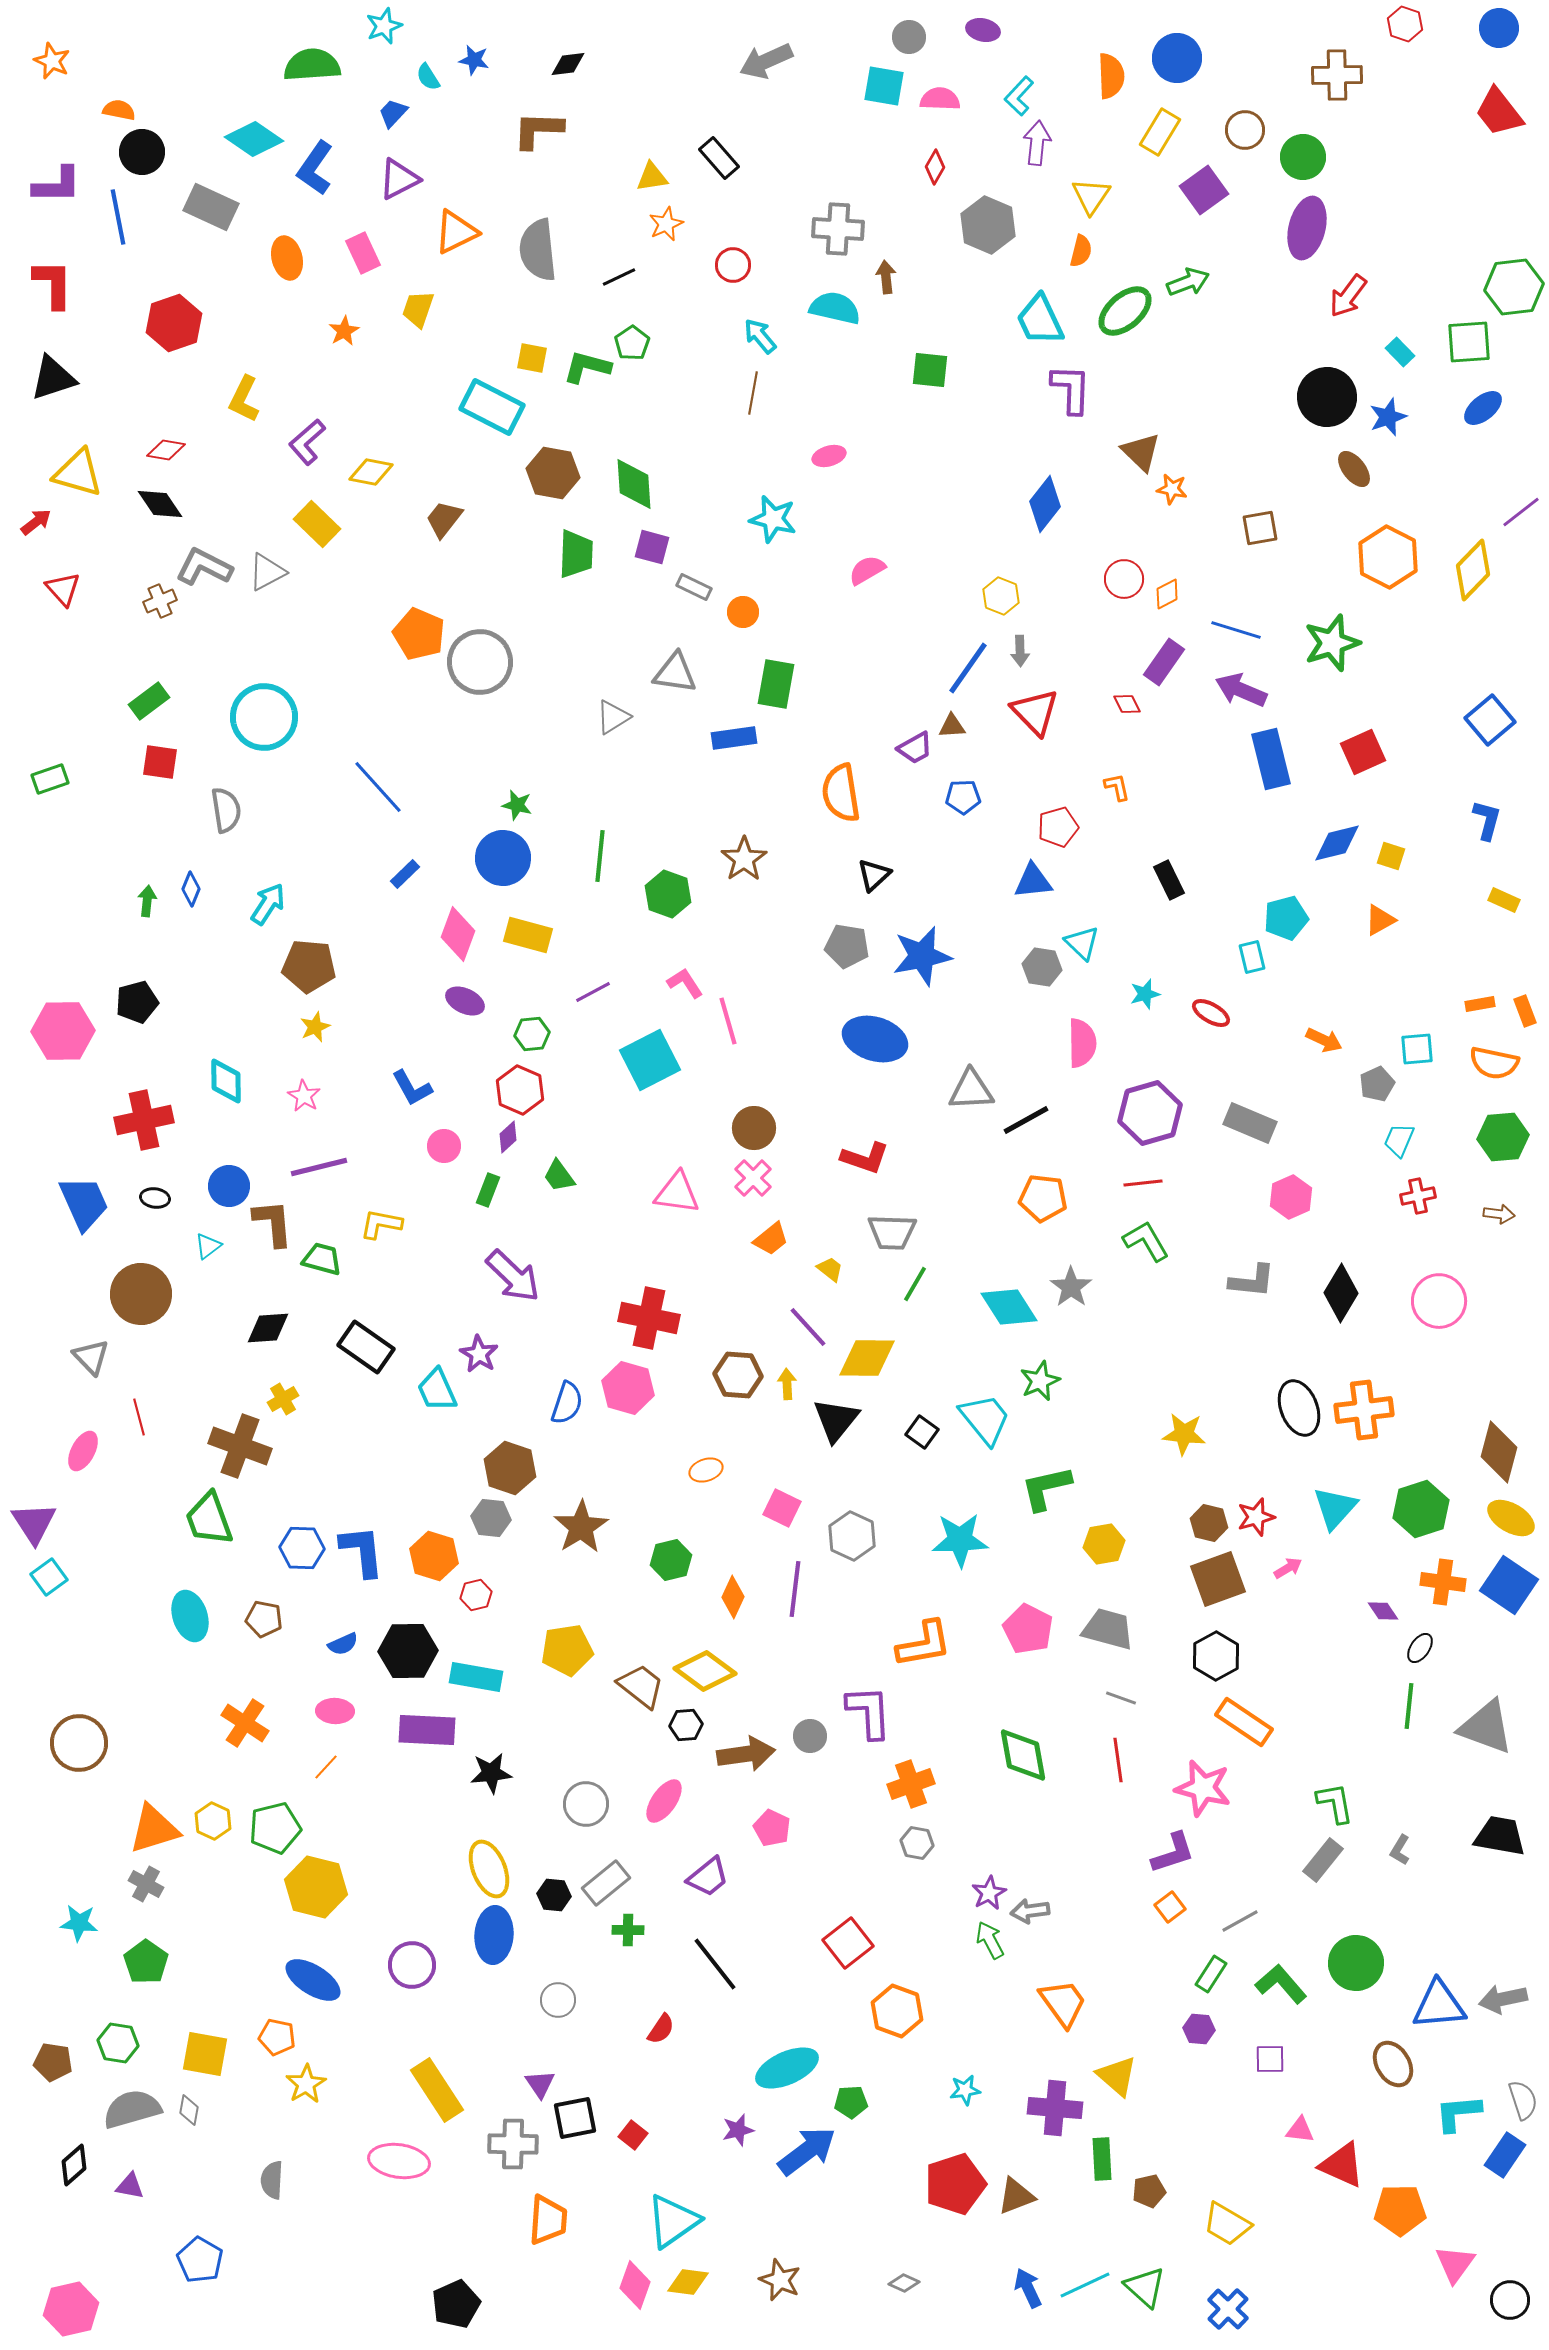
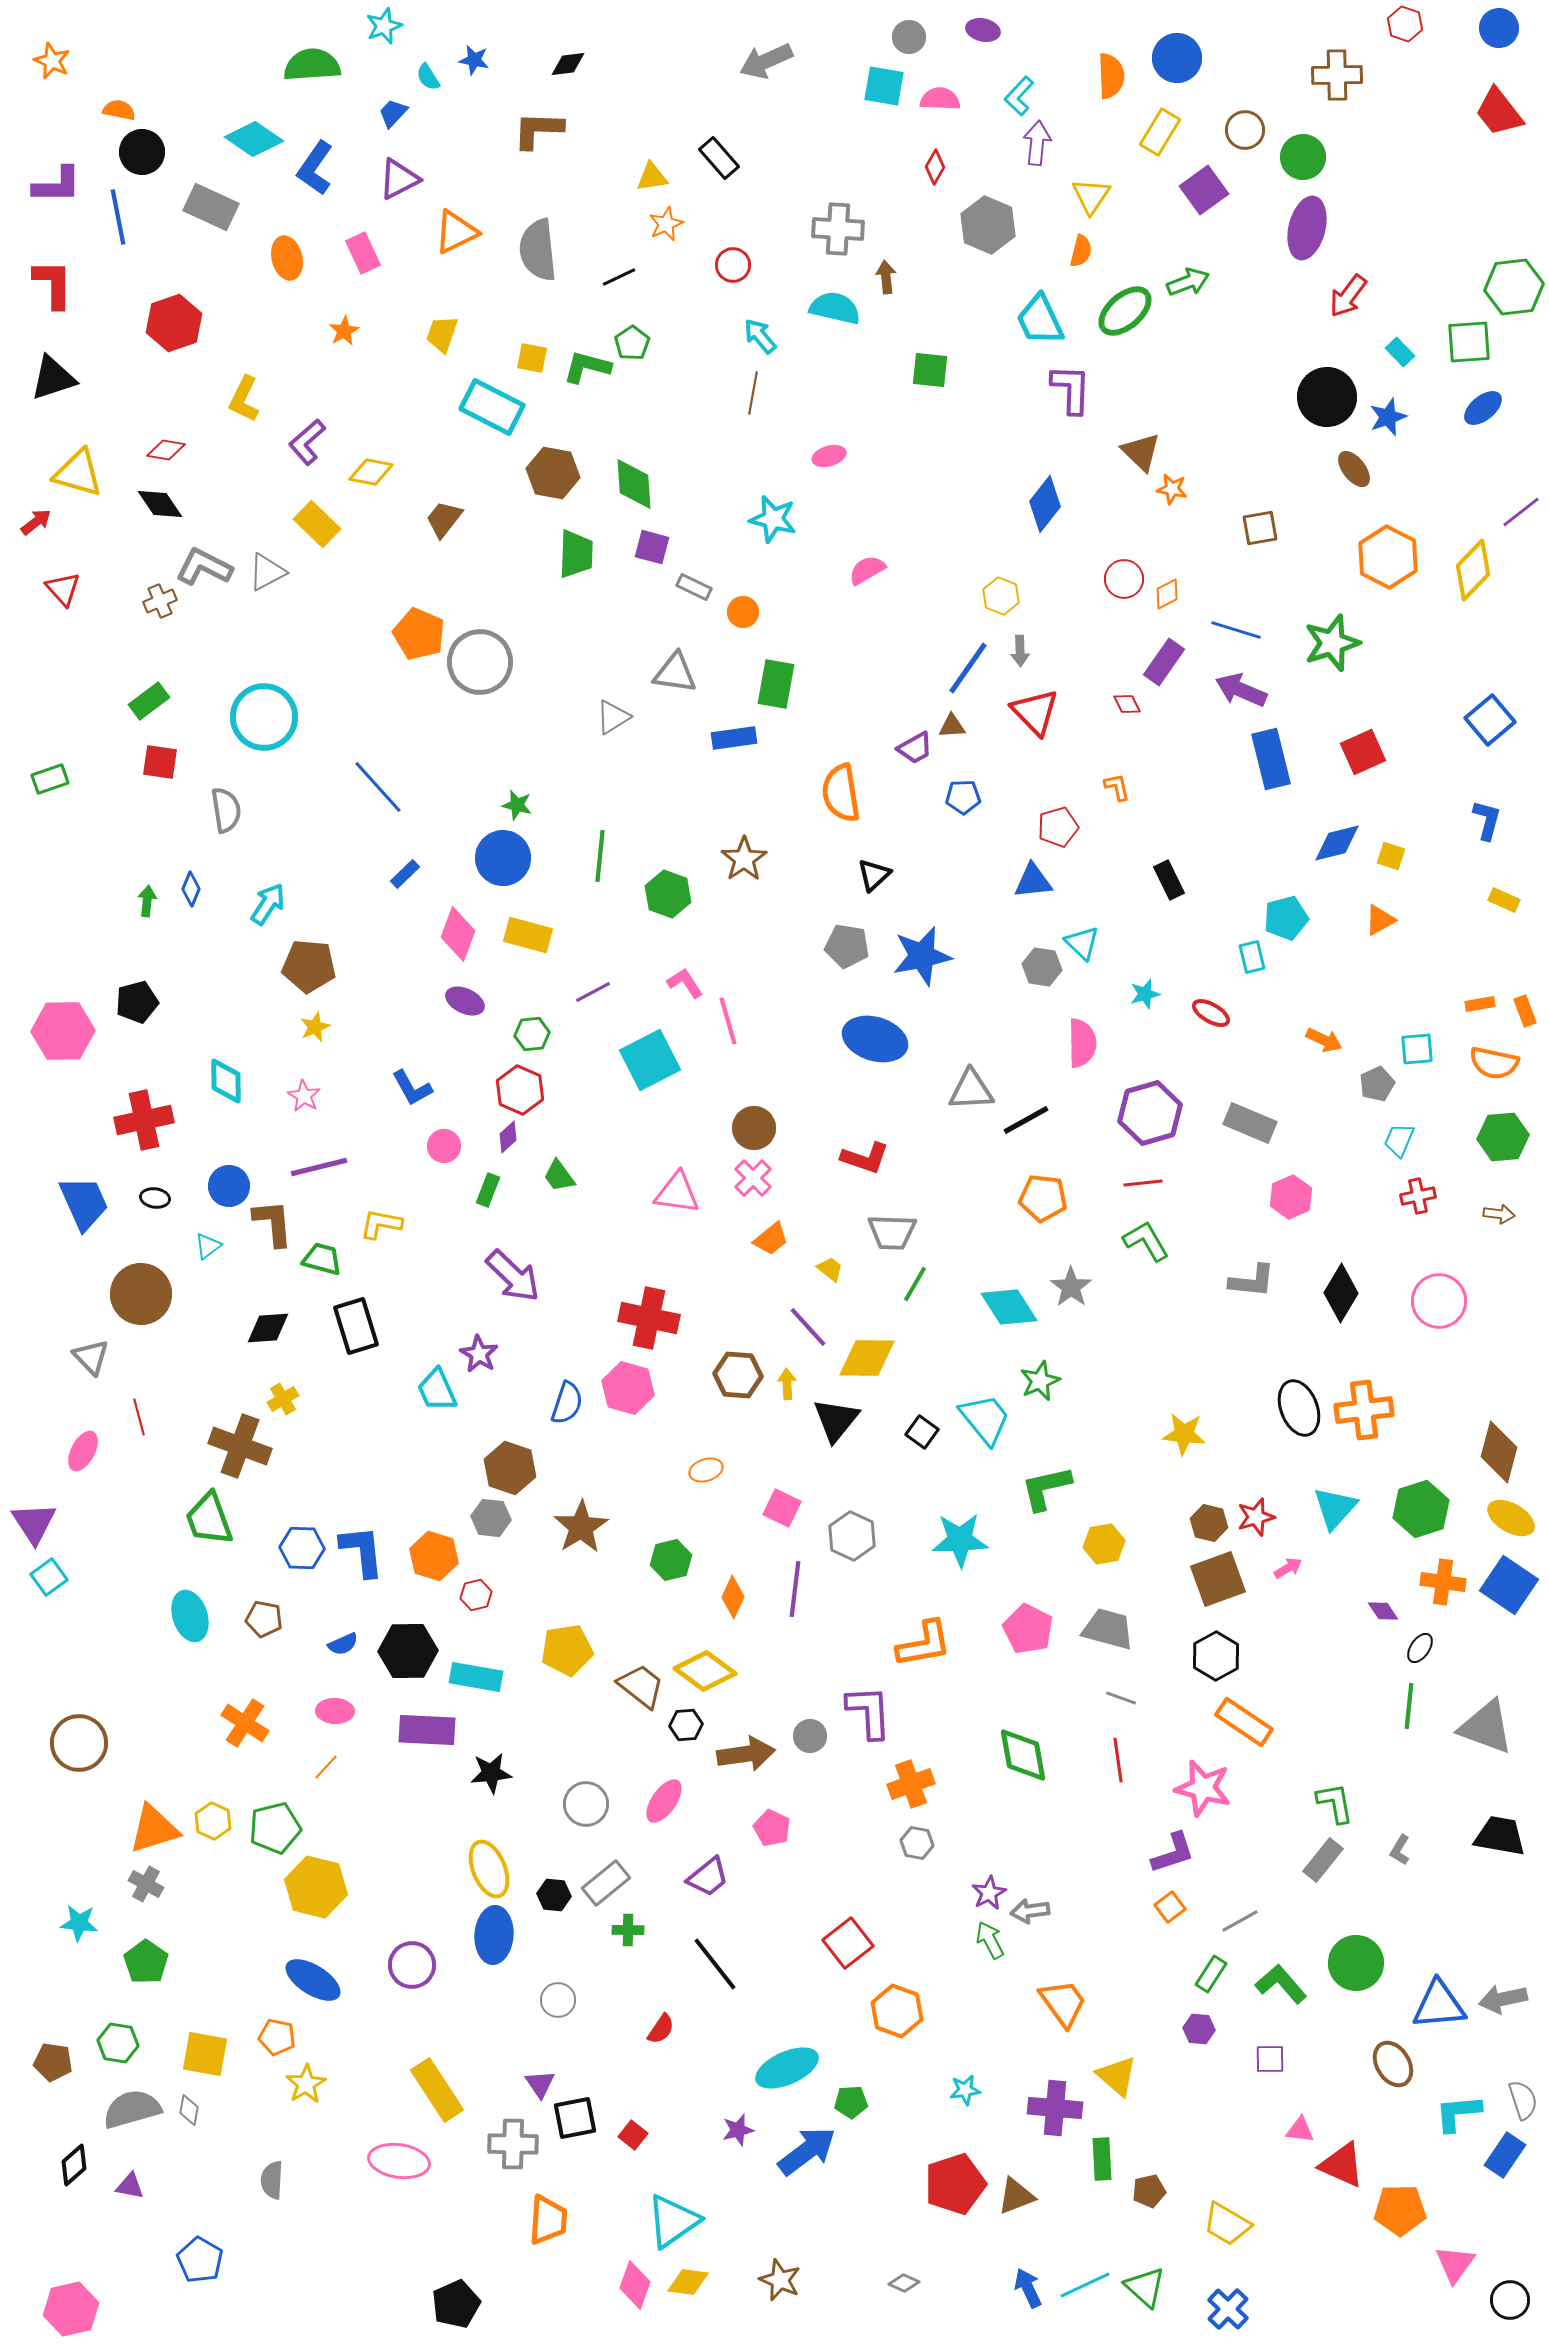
yellow trapezoid at (418, 309): moved 24 px right, 25 px down
black rectangle at (366, 1347): moved 10 px left, 21 px up; rotated 38 degrees clockwise
